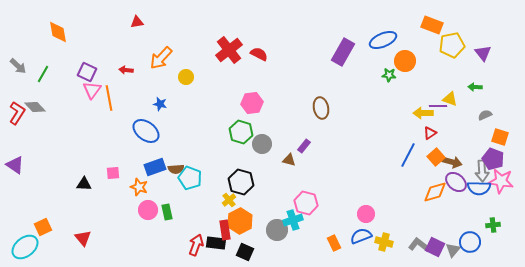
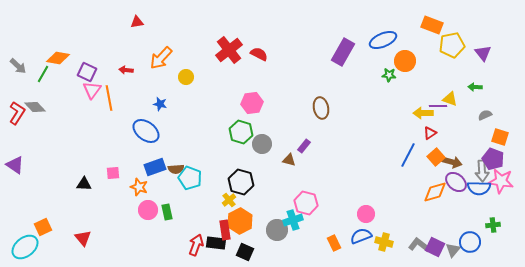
orange diamond at (58, 32): moved 26 px down; rotated 70 degrees counterclockwise
